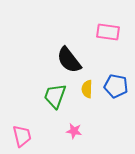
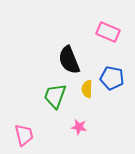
pink rectangle: rotated 15 degrees clockwise
black semicircle: rotated 16 degrees clockwise
blue pentagon: moved 4 px left, 8 px up
pink star: moved 5 px right, 4 px up
pink trapezoid: moved 2 px right, 1 px up
